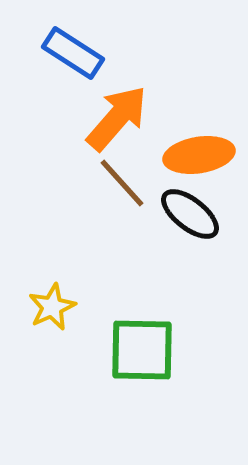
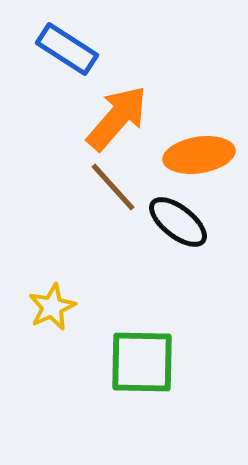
blue rectangle: moved 6 px left, 4 px up
brown line: moved 9 px left, 4 px down
black ellipse: moved 12 px left, 8 px down
green square: moved 12 px down
